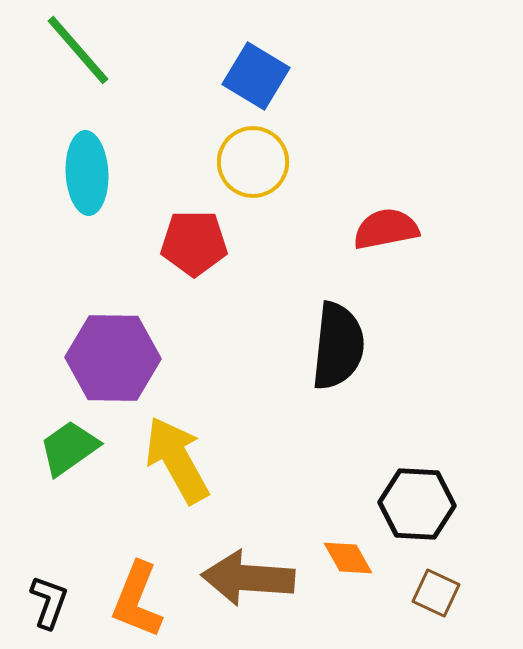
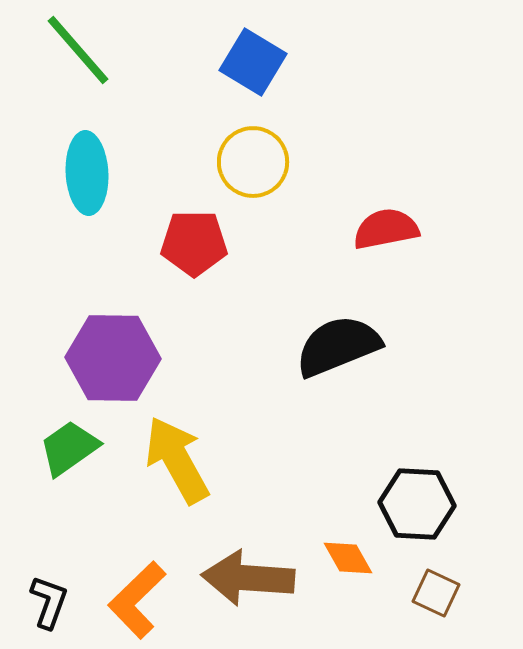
blue square: moved 3 px left, 14 px up
black semicircle: rotated 118 degrees counterclockwise
orange L-shape: rotated 24 degrees clockwise
